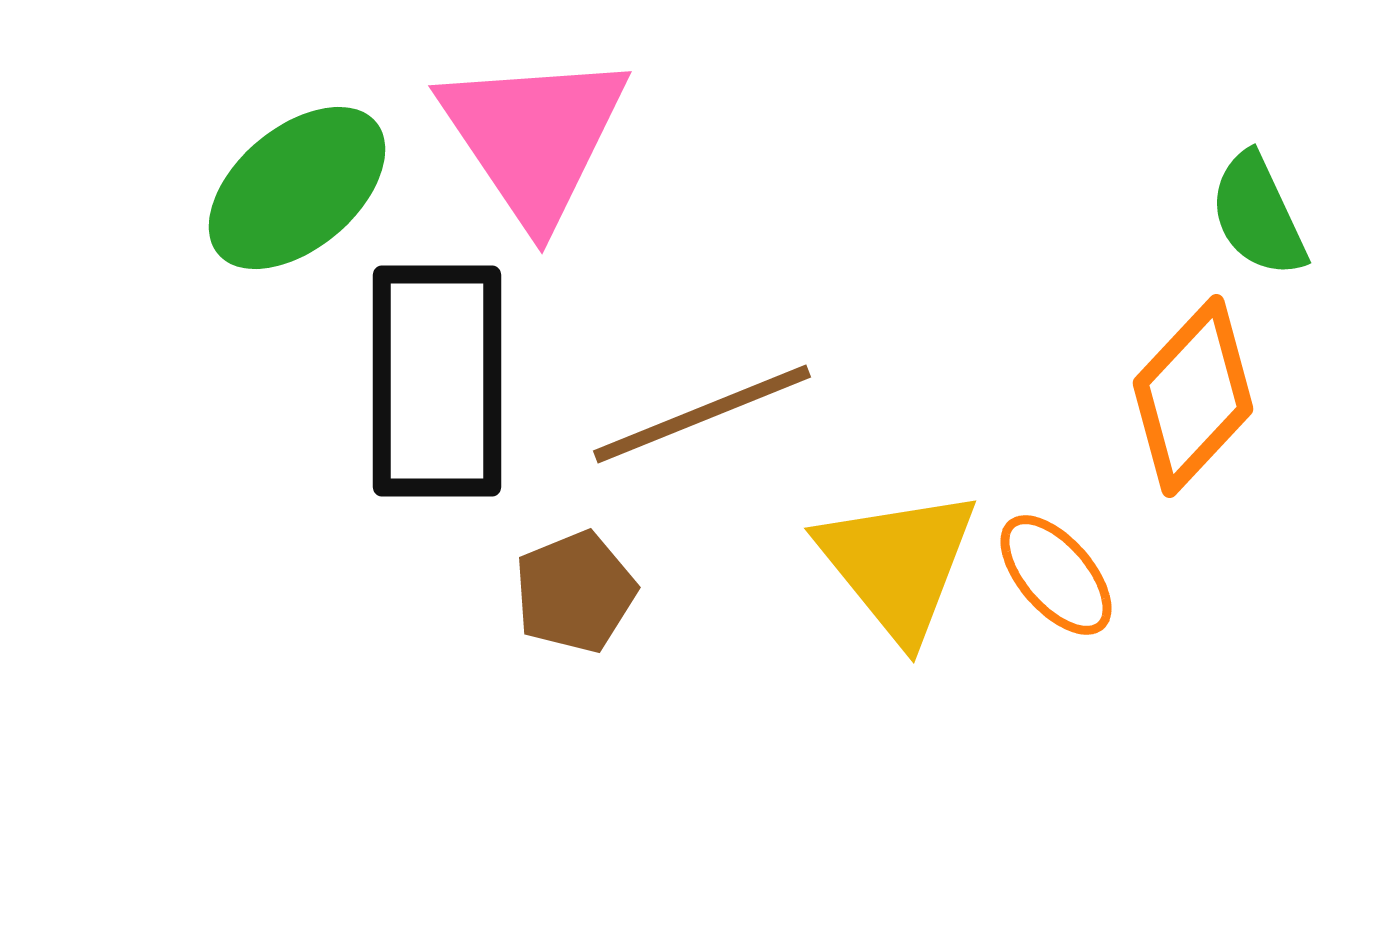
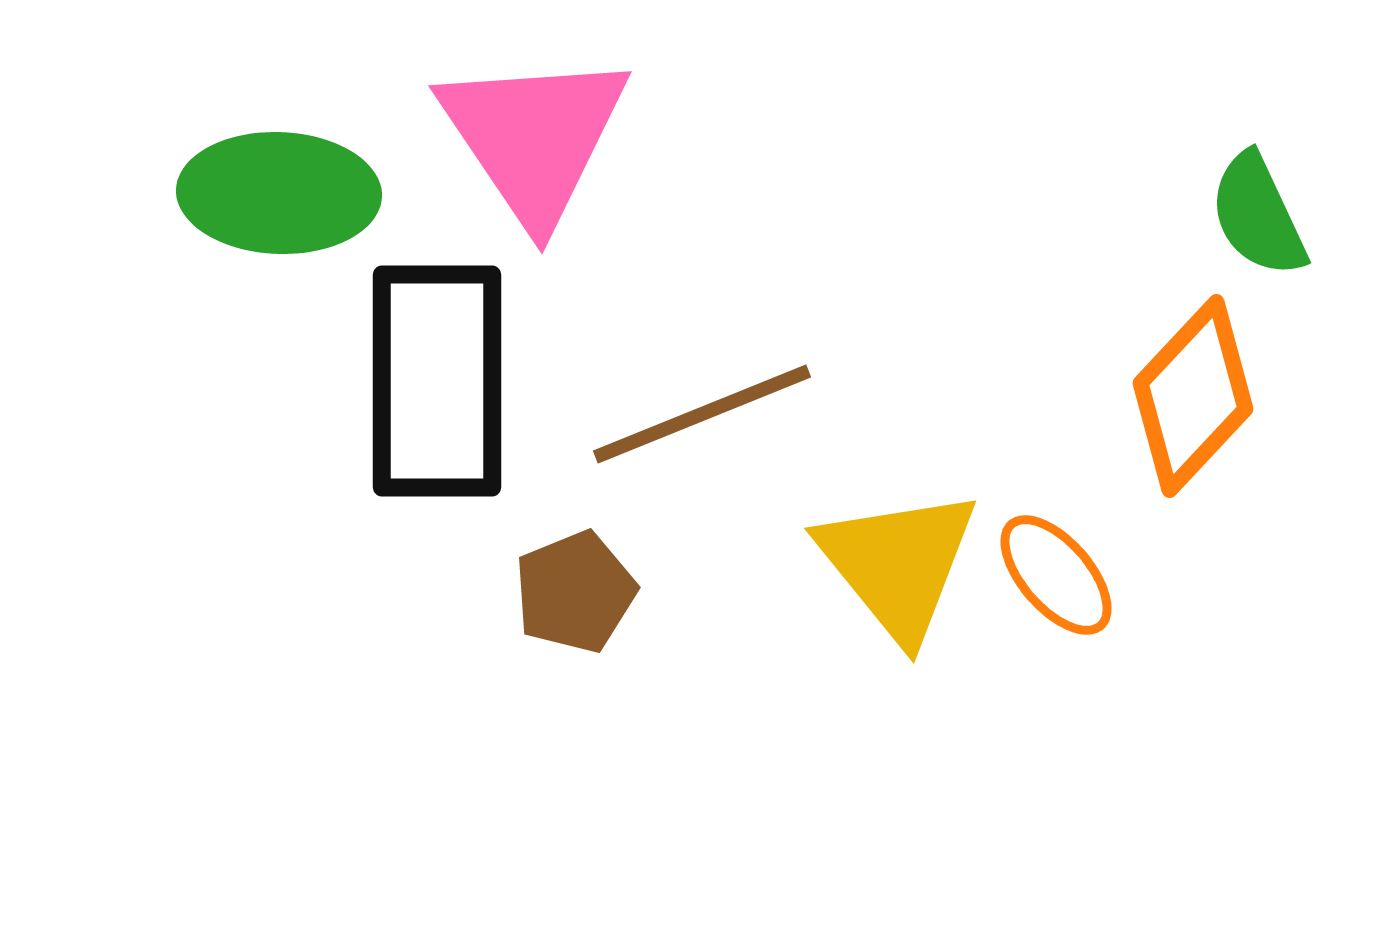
green ellipse: moved 18 px left, 5 px down; rotated 42 degrees clockwise
